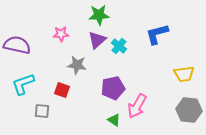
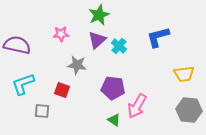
green star: rotated 20 degrees counterclockwise
blue L-shape: moved 1 px right, 3 px down
purple pentagon: rotated 20 degrees clockwise
